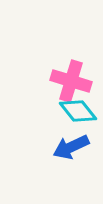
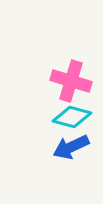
cyan diamond: moved 6 px left, 6 px down; rotated 36 degrees counterclockwise
